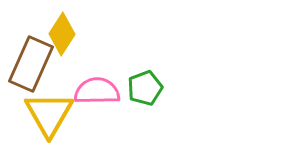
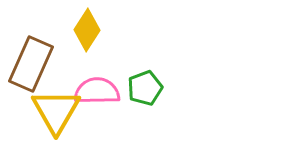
yellow diamond: moved 25 px right, 4 px up
yellow triangle: moved 7 px right, 3 px up
